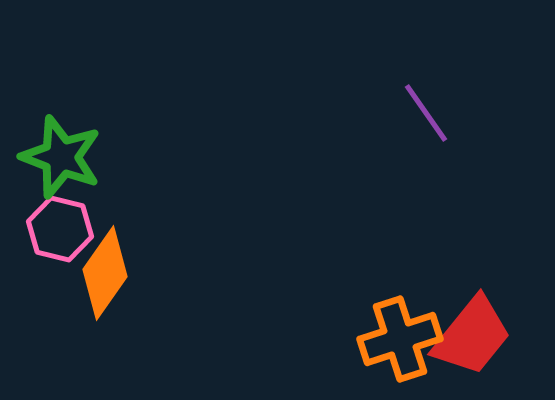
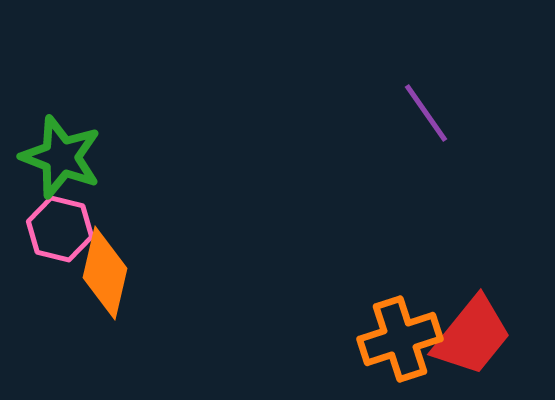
orange diamond: rotated 22 degrees counterclockwise
